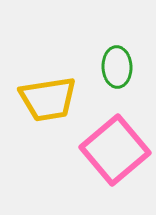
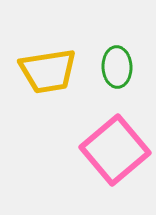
yellow trapezoid: moved 28 px up
